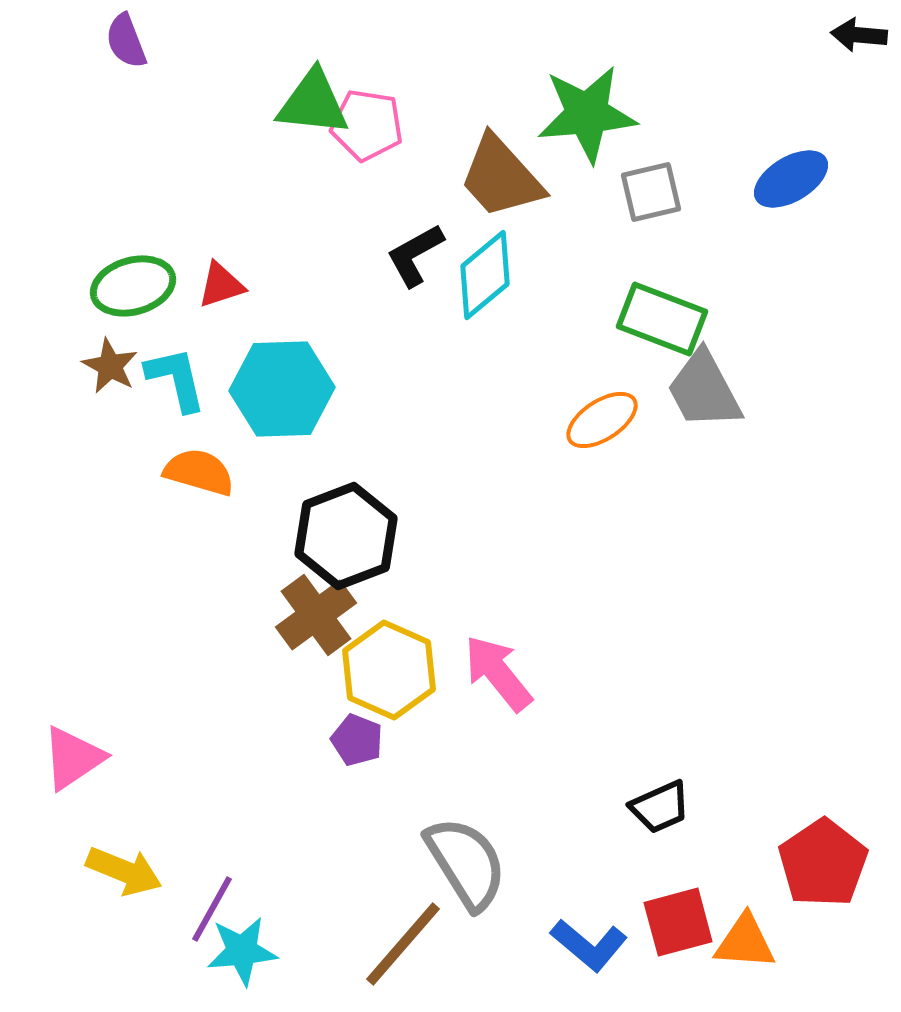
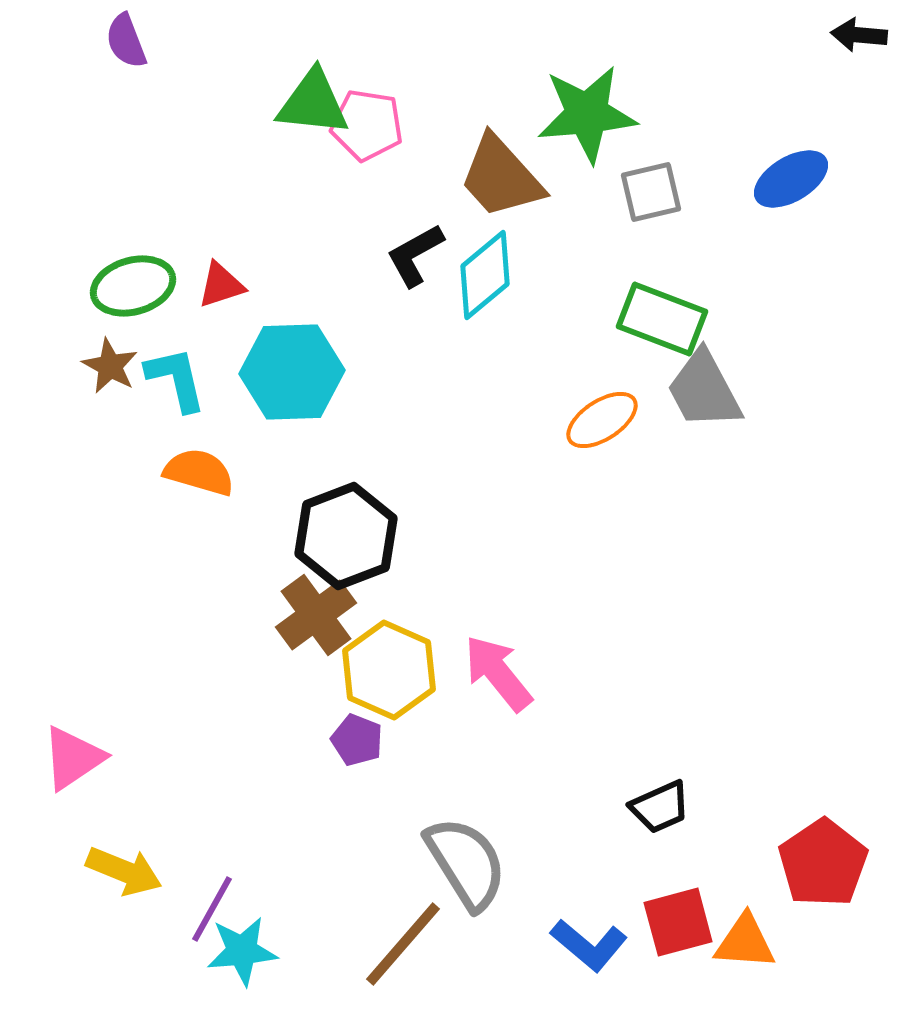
cyan hexagon: moved 10 px right, 17 px up
